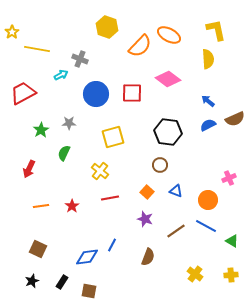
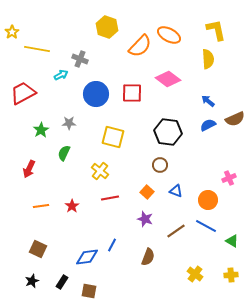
yellow square at (113, 137): rotated 30 degrees clockwise
